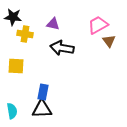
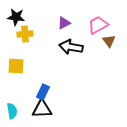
black star: moved 3 px right
purple triangle: moved 11 px right, 1 px up; rotated 40 degrees counterclockwise
yellow cross: rotated 14 degrees counterclockwise
black arrow: moved 9 px right, 1 px up
blue rectangle: rotated 14 degrees clockwise
